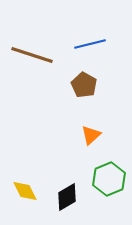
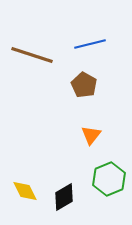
orange triangle: rotated 10 degrees counterclockwise
black diamond: moved 3 px left
